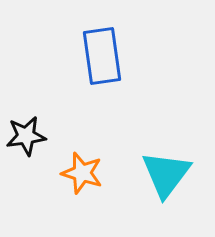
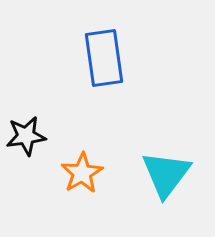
blue rectangle: moved 2 px right, 2 px down
orange star: rotated 24 degrees clockwise
